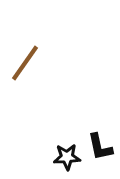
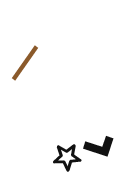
black L-shape: rotated 60 degrees counterclockwise
